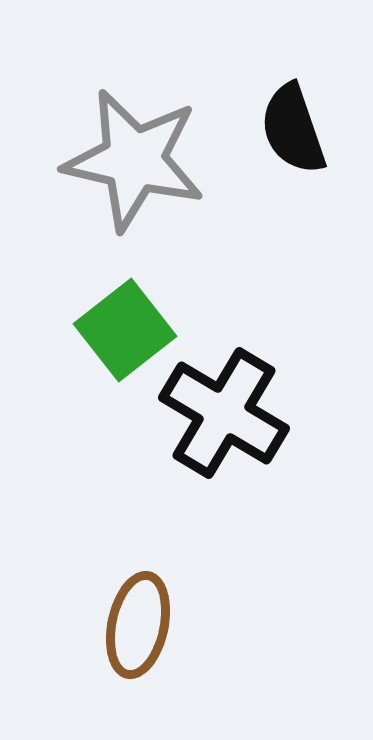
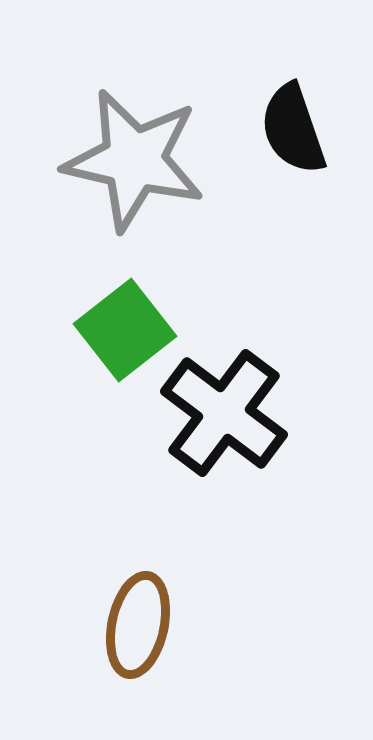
black cross: rotated 6 degrees clockwise
